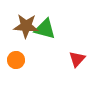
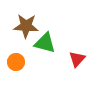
green triangle: moved 14 px down
orange circle: moved 2 px down
